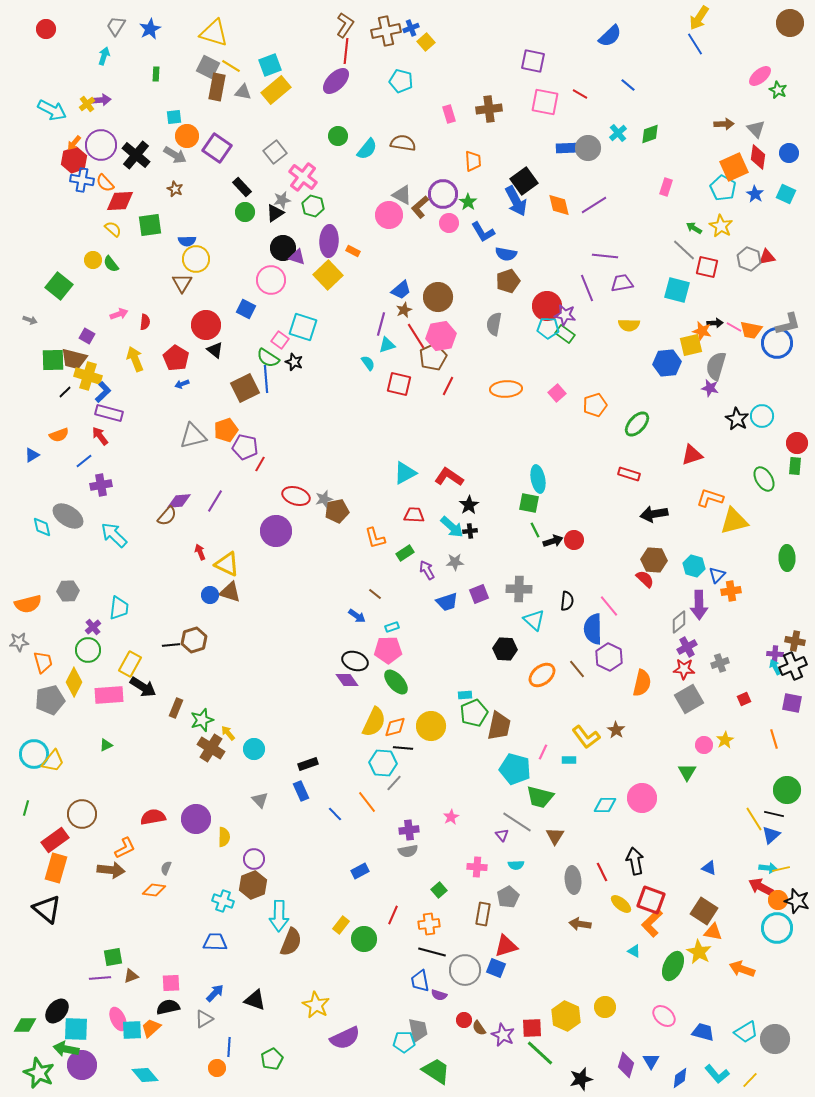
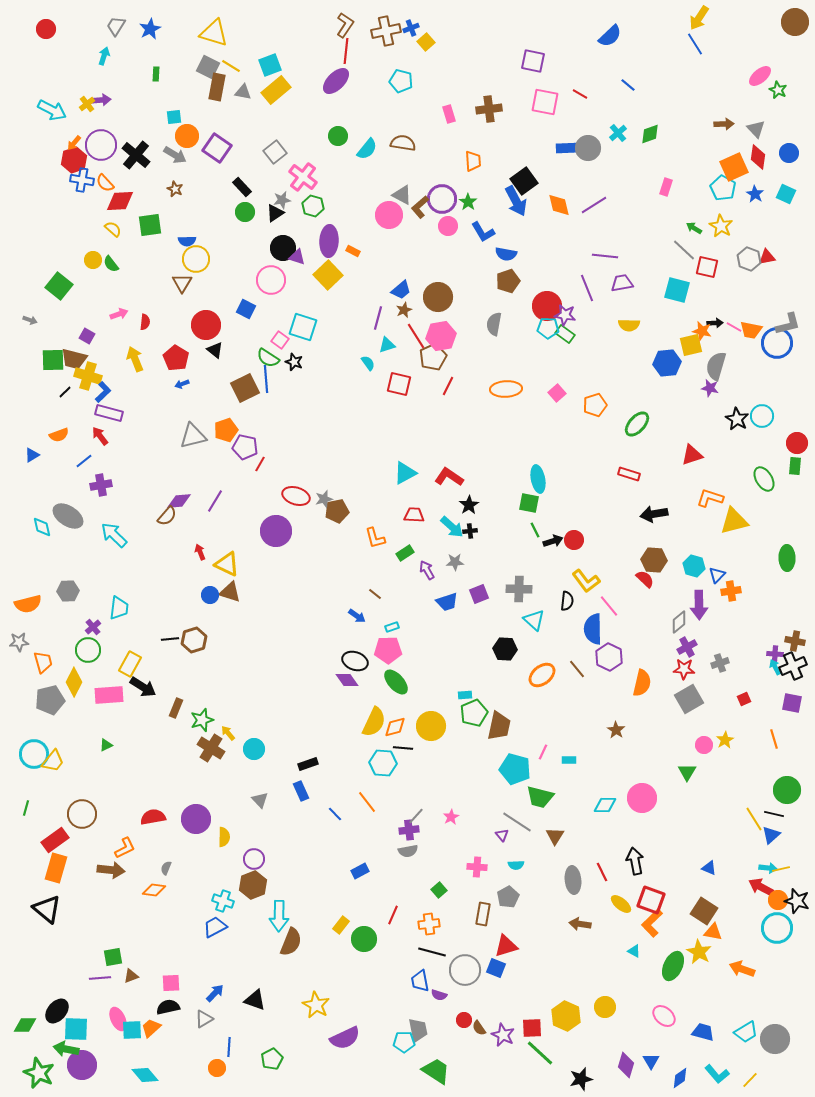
brown circle at (790, 23): moved 5 px right, 1 px up
purple circle at (443, 194): moved 1 px left, 5 px down
pink circle at (449, 223): moved 1 px left, 3 px down
purple line at (381, 324): moved 3 px left, 6 px up
black line at (171, 645): moved 1 px left, 6 px up
yellow L-shape at (586, 737): moved 156 px up
gray line at (394, 783): moved 22 px right, 33 px down
blue trapezoid at (215, 942): moved 15 px up; rotated 30 degrees counterclockwise
